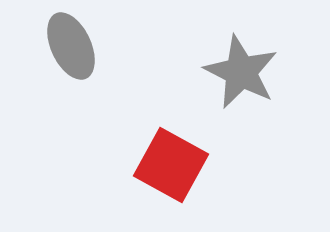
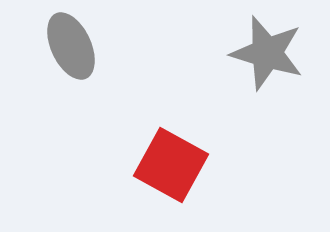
gray star: moved 26 px right, 19 px up; rotated 10 degrees counterclockwise
